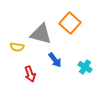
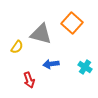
orange square: moved 2 px right
yellow semicircle: rotated 64 degrees counterclockwise
blue arrow: moved 4 px left, 4 px down; rotated 119 degrees clockwise
red arrow: moved 1 px left, 6 px down
